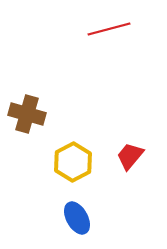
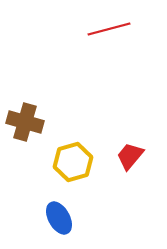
brown cross: moved 2 px left, 8 px down
yellow hexagon: rotated 12 degrees clockwise
blue ellipse: moved 18 px left
